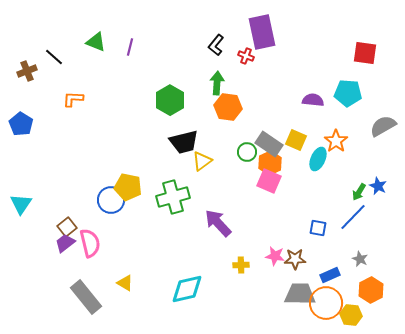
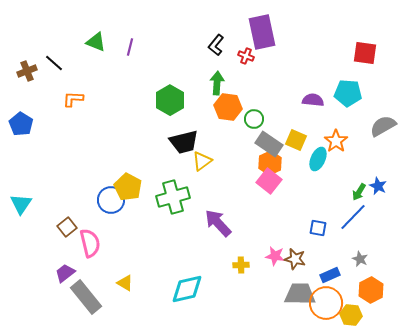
black line at (54, 57): moved 6 px down
green circle at (247, 152): moved 7 px right, 33 px up
pink square at (269, 181): rotated 15 degrees clockwise
yellow pentagon at (128, 187): rotated 16 degrees clockwise
purple trapezoid at (65, 243): moved 30 px down
brown star at (295, 259): rotated 15 degrees clockwise
